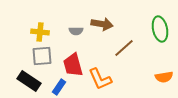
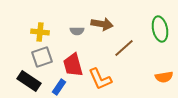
gray semicircle: moved 1 px right
gray square: moved 1 px down; rotated 15 degrees counterclockwise
